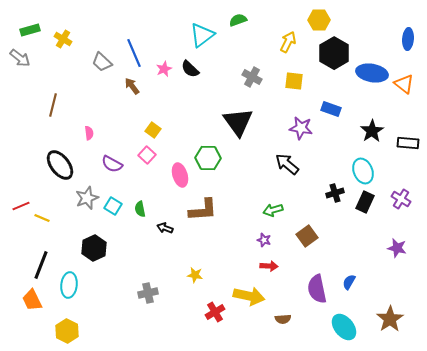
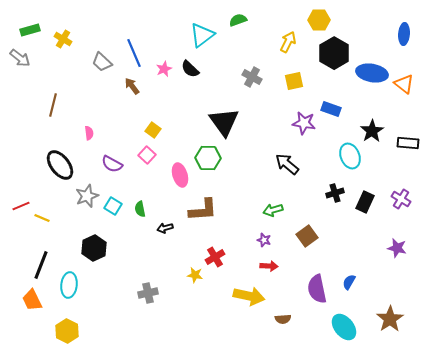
blue ellipse at (408, 39): moved 4 px left, 5 px up
yellow square at (294, 81): rotated 18 degrees counterclockwise
black triangle at (238, 122): moved 14 px left
purple star at (301, 128): moved 3 px right, 5 px up
cyan ellipse at (363, 171): moved 13 px left, 15 px up
gray star at (87, 198): moved 2 px up
black arrow at (165, 228): rotated 35 degrees counterclockwise
red cross at (215, 312): moved 55 px up
